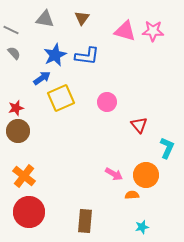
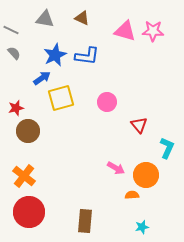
brown triangle: rotated 42 degrees counterclockwise
yellow square: rotated 8 degrees clockwise
brown circle: moved 10 px right
pink arrow: moved 2 px right, 6 px up
